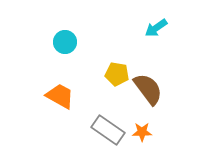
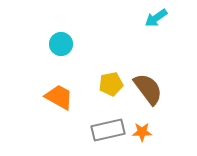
cyan arrow: moved 10 px up
cyan circle: moved 4 px left, 2 px down
yellow pentagon: moved 6 px left, 10 px down; rotated 20 degrees counterclockwise
orange trapezoid: moved 1 px left, 1 px down
gray rectangle: rotated 48 degrees counterclockwise
